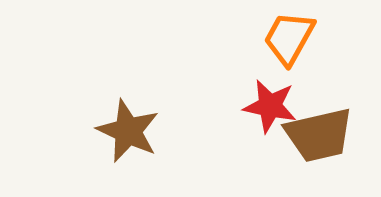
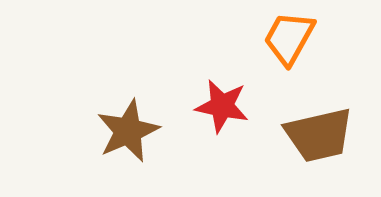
red star: moved 48 px left
brown star: rotated 24 degrees clockwise
